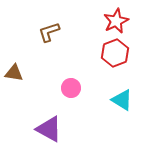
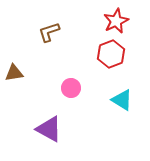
red hexagon: moved 4 px left, 1 px down
brown triangle: rotated 18 degrees counterclockwise
